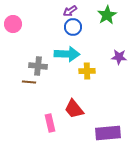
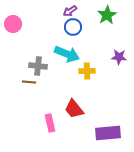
cyan arrow: rotated 20 degrees clockwise
